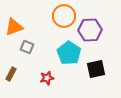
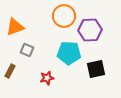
orange triangle: moved 1 px right
gray square: moved 3 px down
cyan pentagon: rotated 30 degrees counterclockwise
brown rectangle: moved 1 px left, 3 px up
